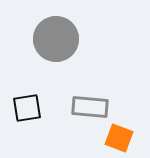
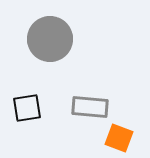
gray circle: moved 6 px left
